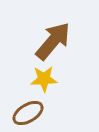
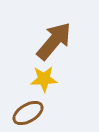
brown arrow: moved 1 px right
